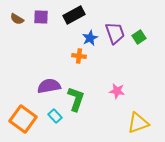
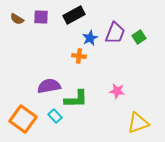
purple trapezoid: rotated 40 degrees clockwise
green L-shape: rotated 70 degrees clockwise
